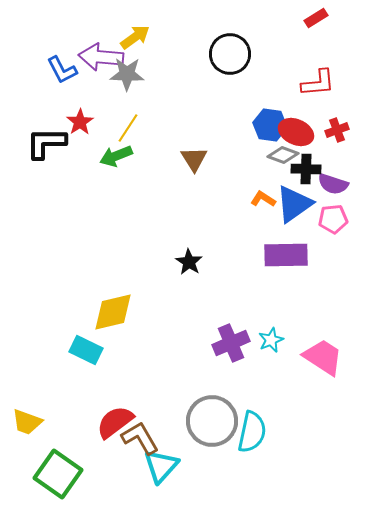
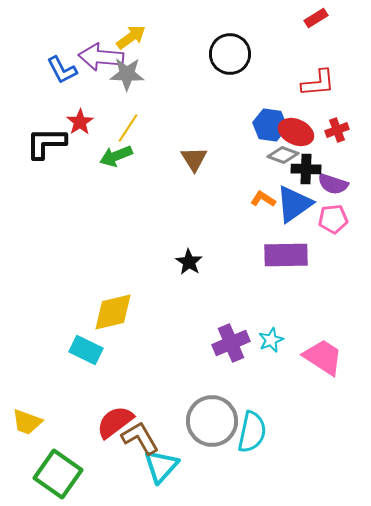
yellow arrow: moved 4 px left
